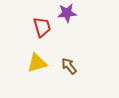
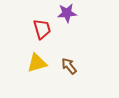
red trapezoid: moved 2 px down
